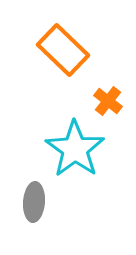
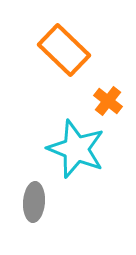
orange rectangle: moved 1 px right
cyan star: moved 1 px right; rotated 14 degrees counterclockwise
